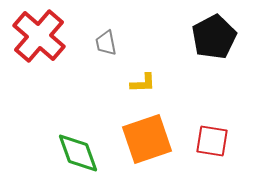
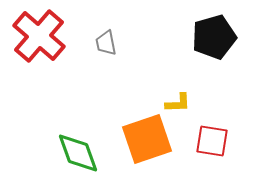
black pentagon: rotated 12 degrees clockwise
yellow L-shape: moved 35 px right, 20 px down
